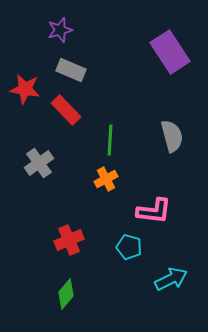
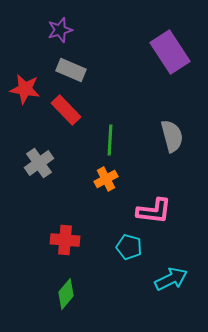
red cross: moved 4 px left; rotated 28 degrees clockwise
